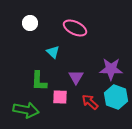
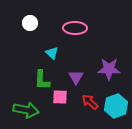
pink ellipse: rotated 25 degrees counterclockwise
cyan triangle: moved 1 px left, 1 px down
purple star: moved 2 px left
green L-shape: moved 3 px right, 1 px up
cyan hexagon: moved 9 px down; rotated 20 degrees clockwise
